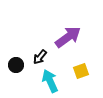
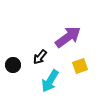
black circle: moved 3 px left
yellow square: moved 1 px left, 5 px up
cyan arrow: rotated 125 degrees counterclockwise
